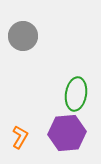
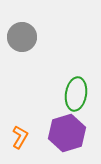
gray circle: moved 1 px left, 1 px down
purple hexagon: rotated 12 degrees counterclockwise
